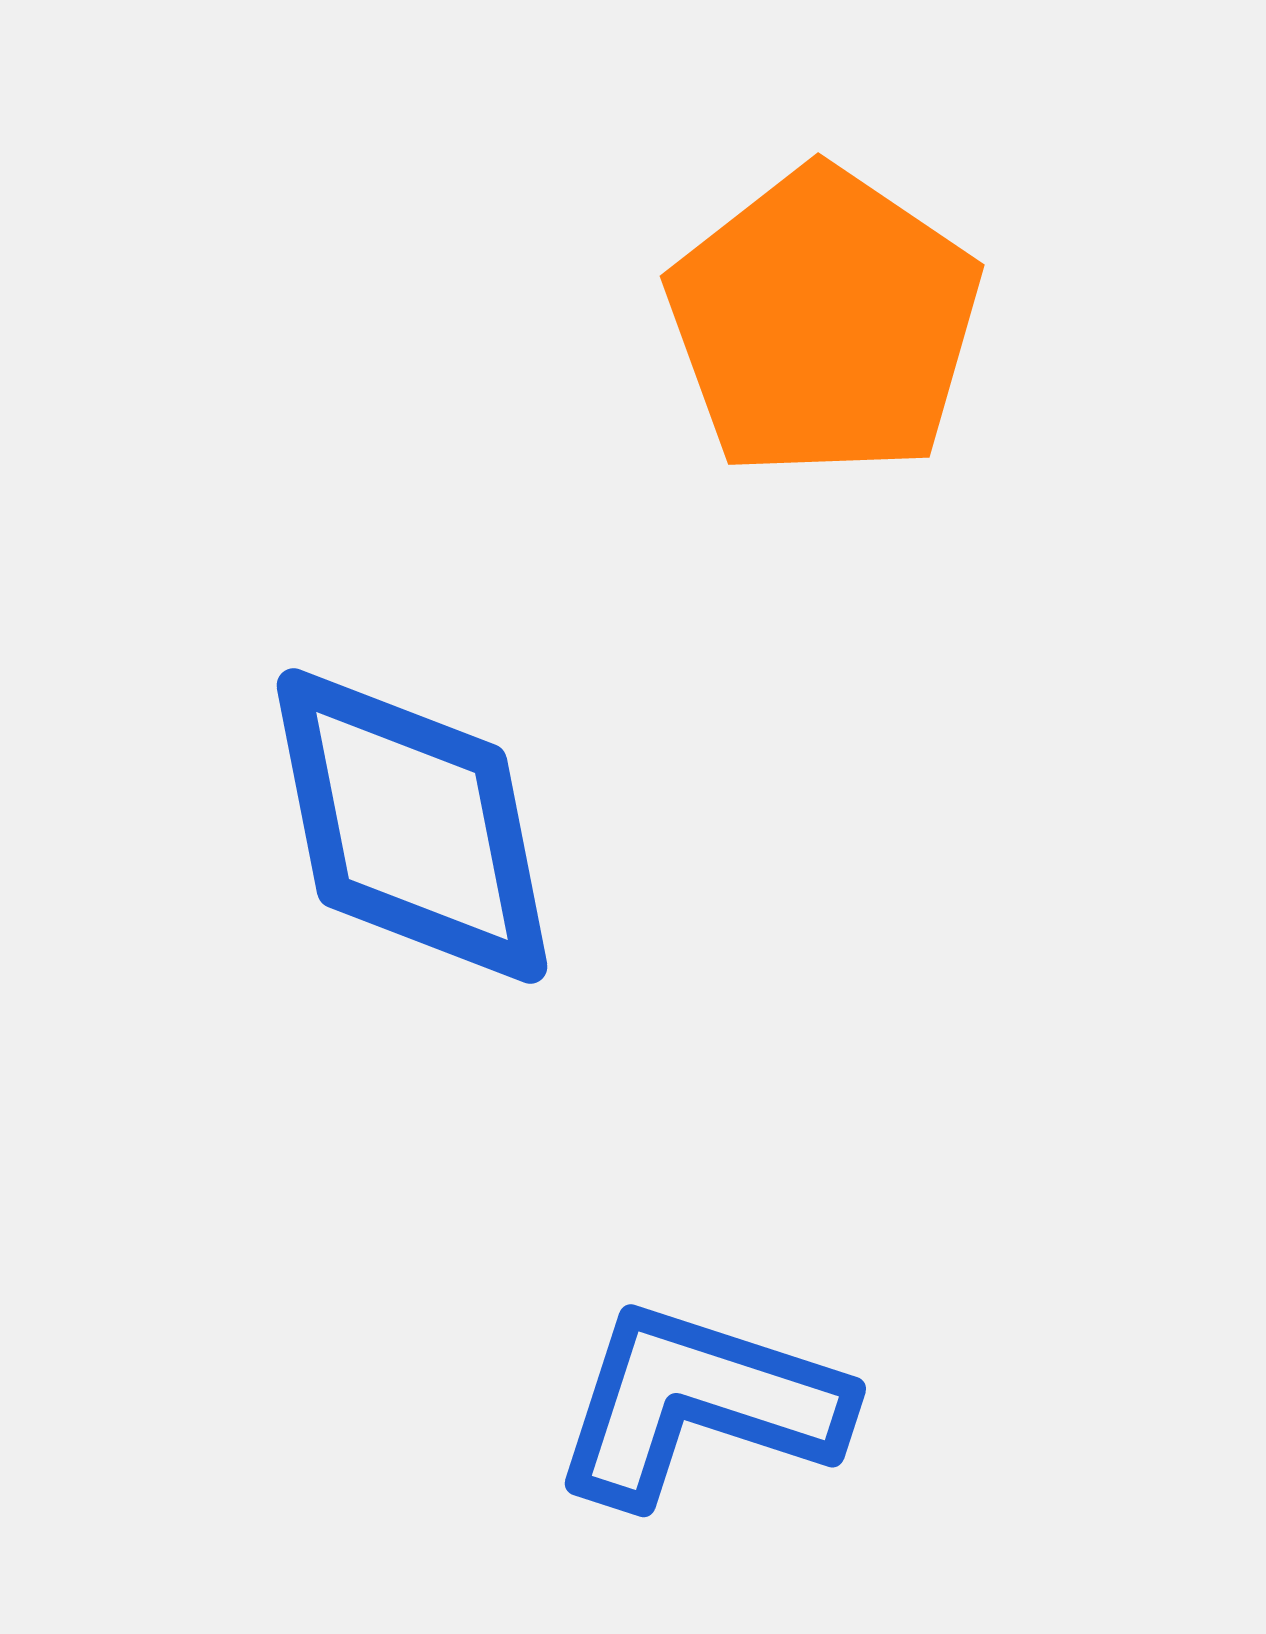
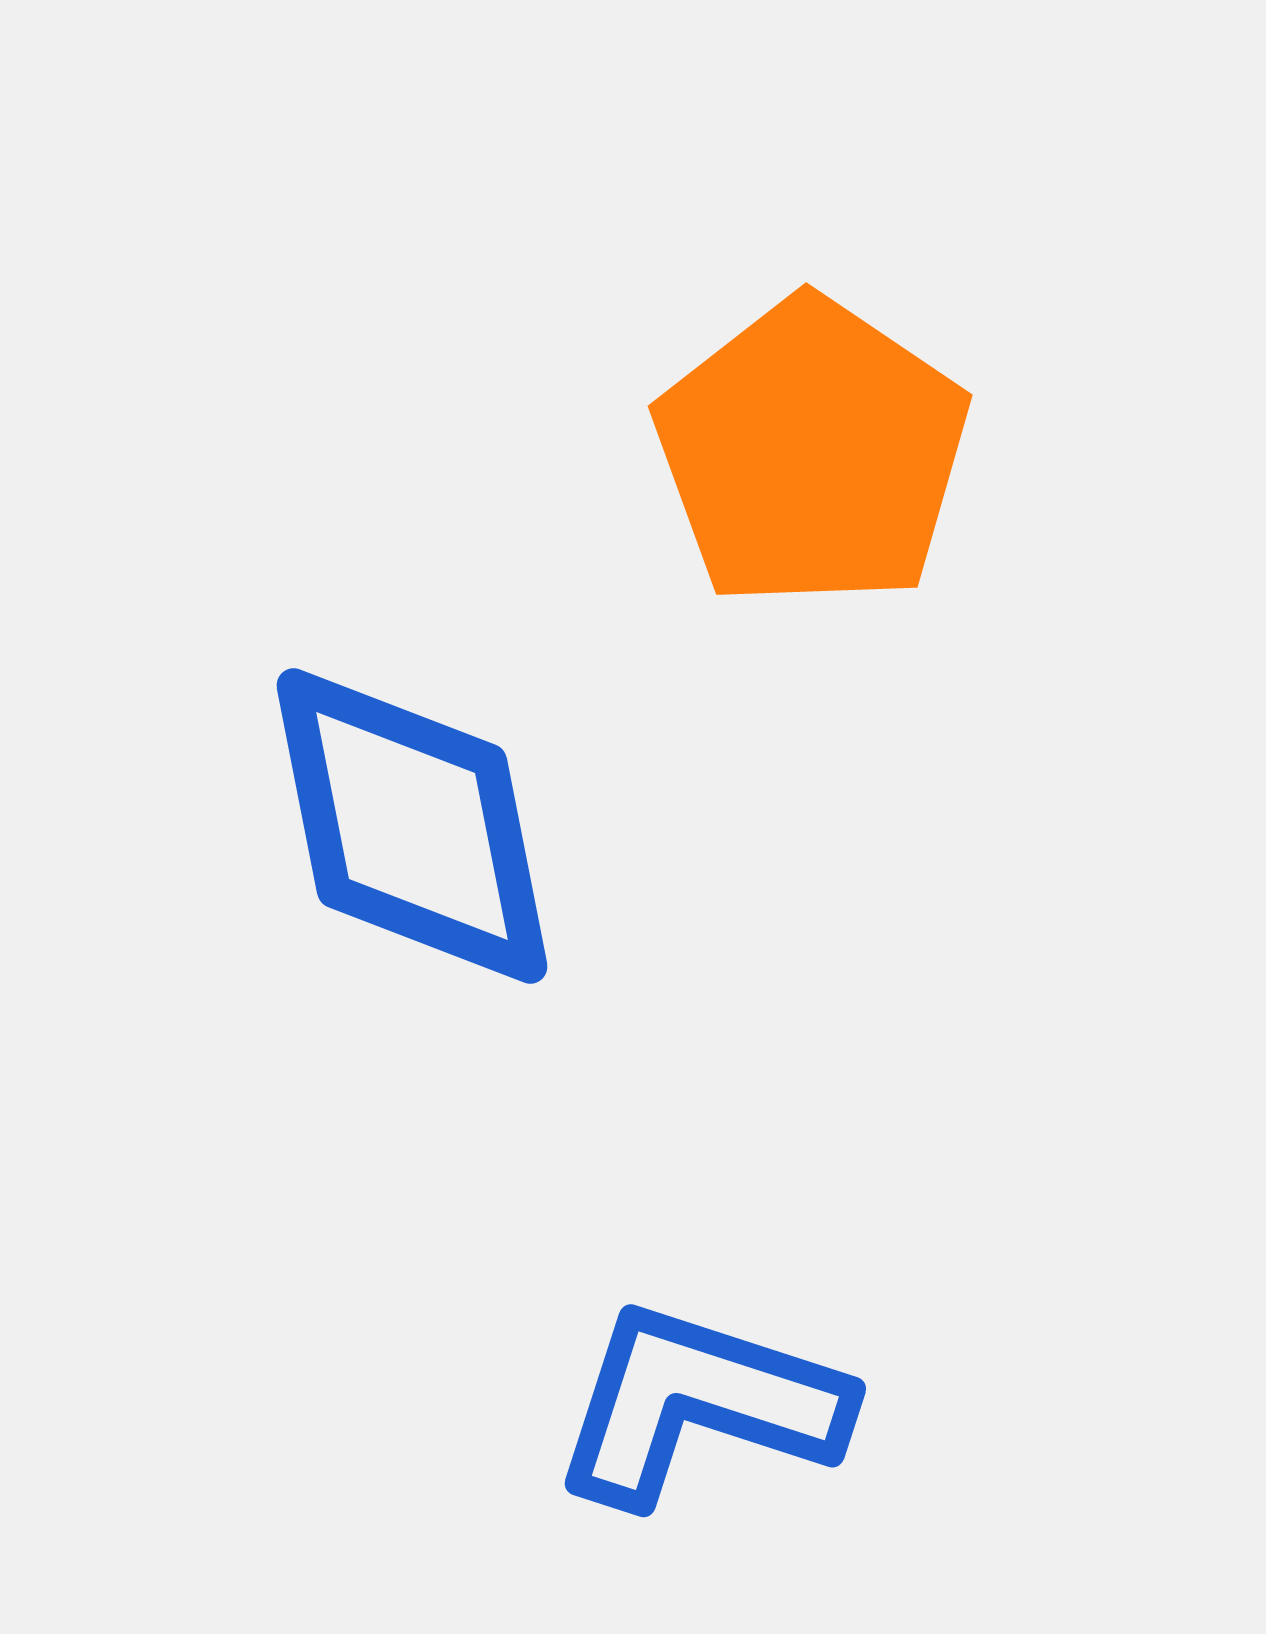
orange pentagon: moved 12 px left, 130 px down
